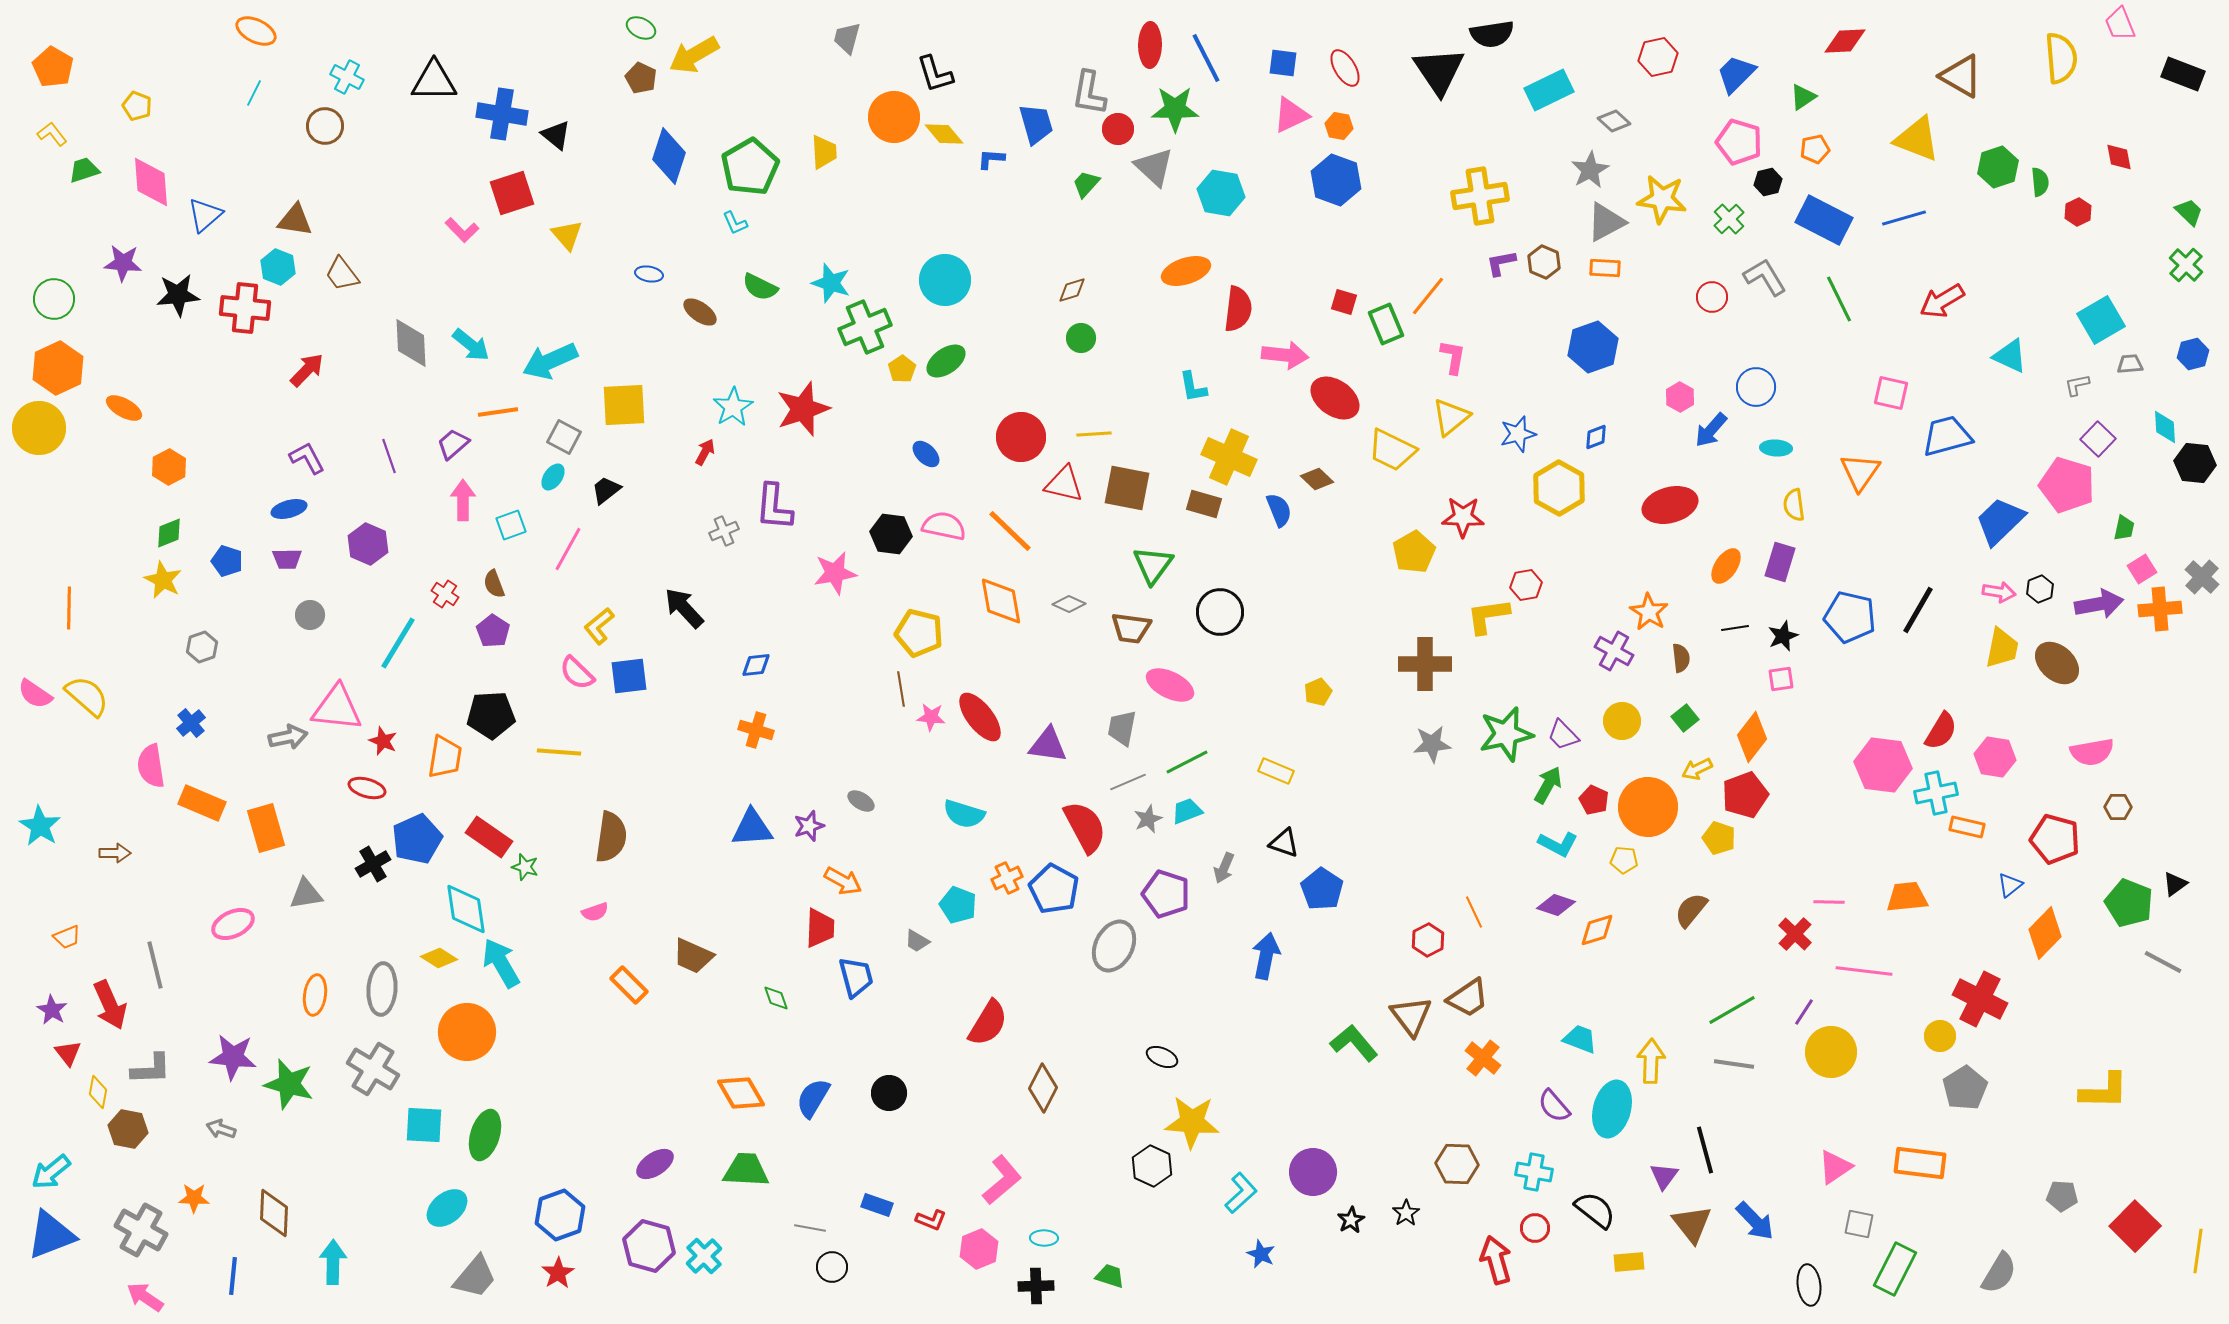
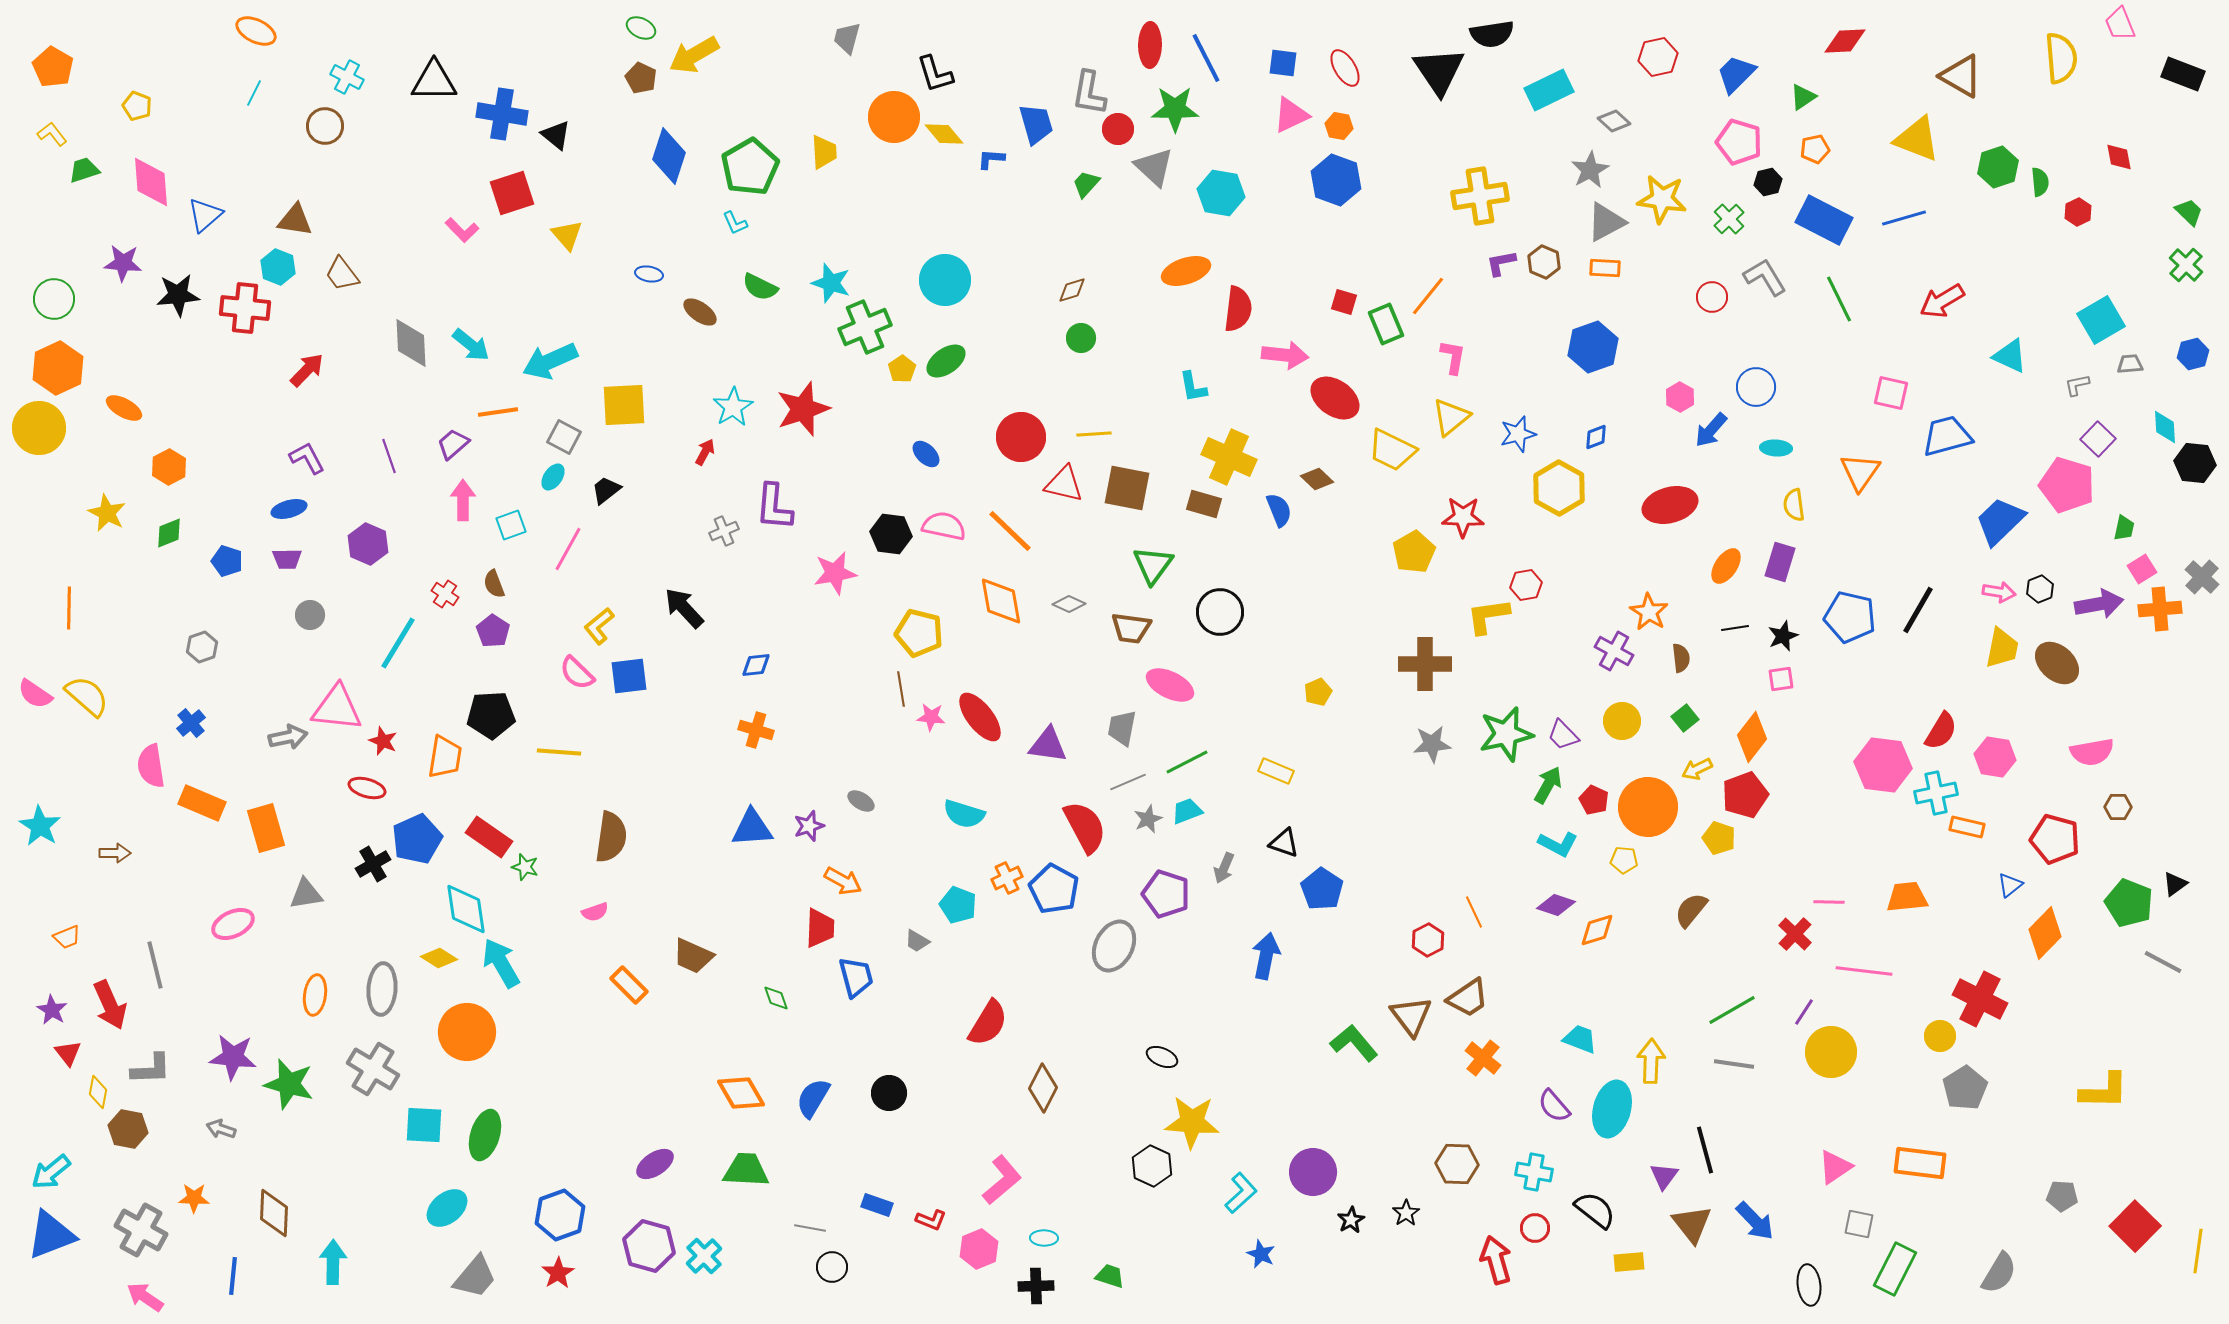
yellow star at (163, 580): moved 56 px left, 67 px up
